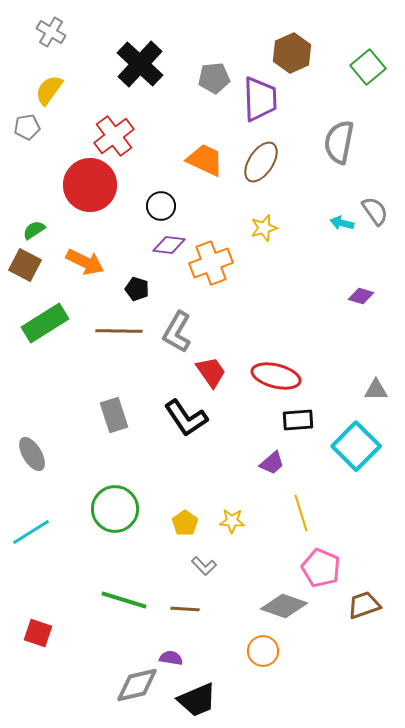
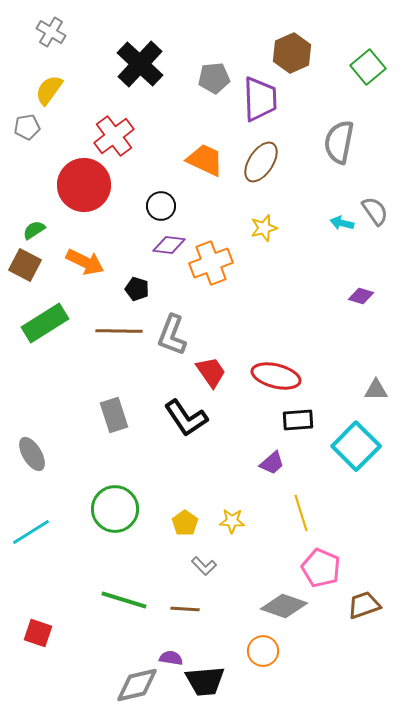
red circle at (90, 185): moved 6 px left
gray L-shape at (177, 332): moved 5 px left, 3 px down; rotated 9 degrees counterclockwise
black trapezoid at (197, 700): moved 8 px right, 19 px up; rotated 18 degrees clockwise
